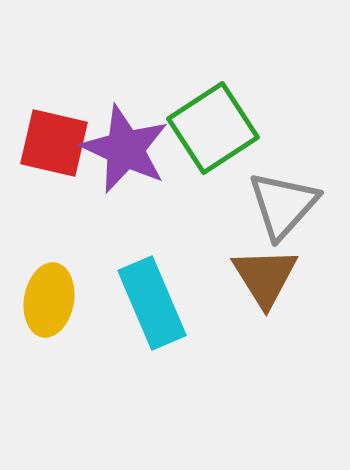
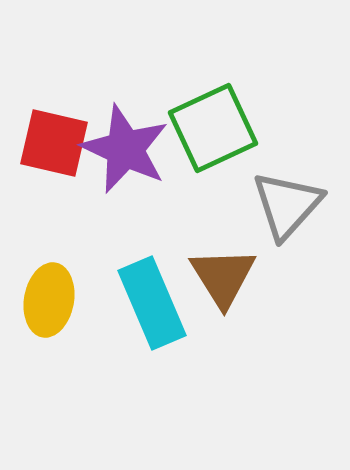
green square: rotated 8 degrees clockwise
gray triangle: moved 4 px right
brown triangle: moved 42 px left
